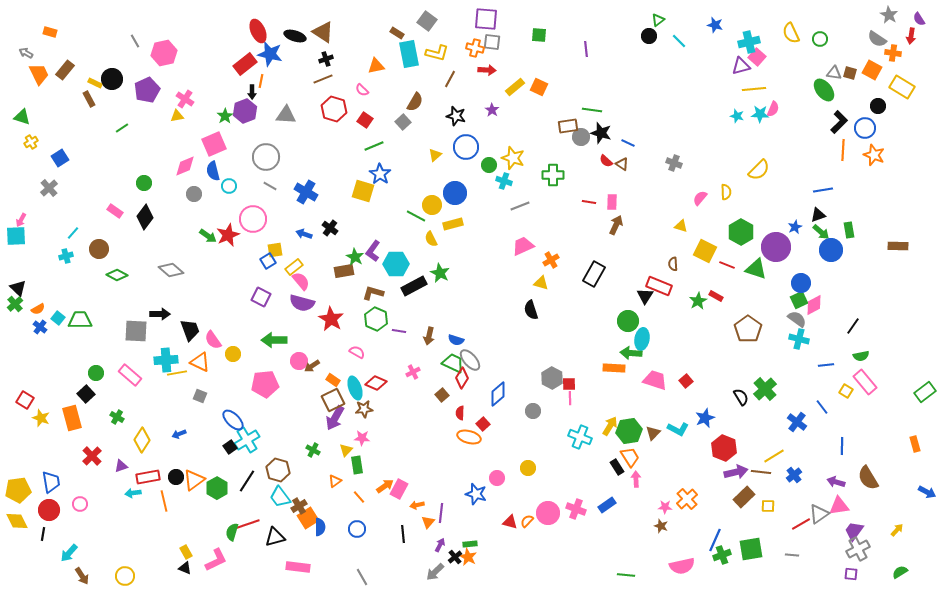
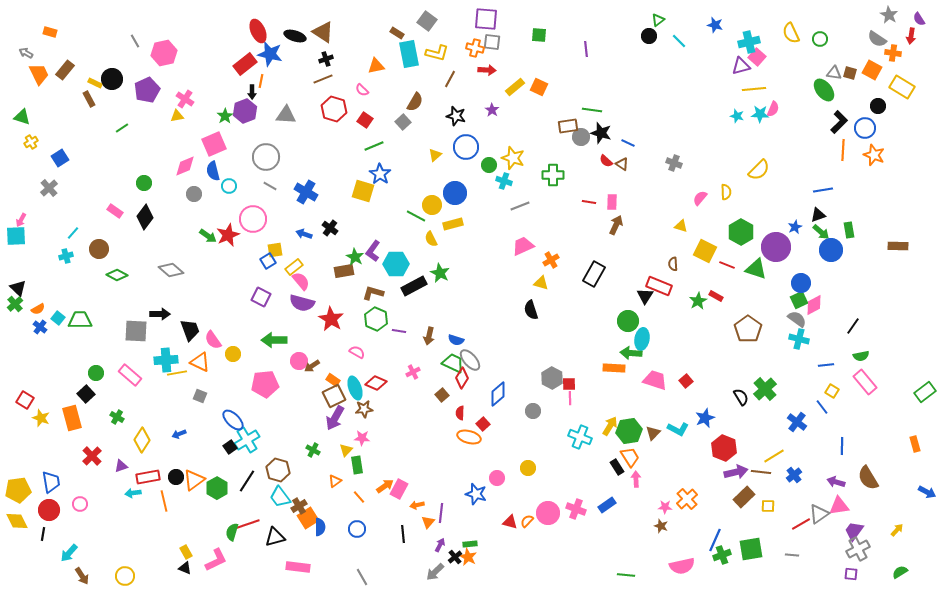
yellow square at (846, 391): moved 14 px left
brown square at (333, 400): moved 1 px right, 4 px up
